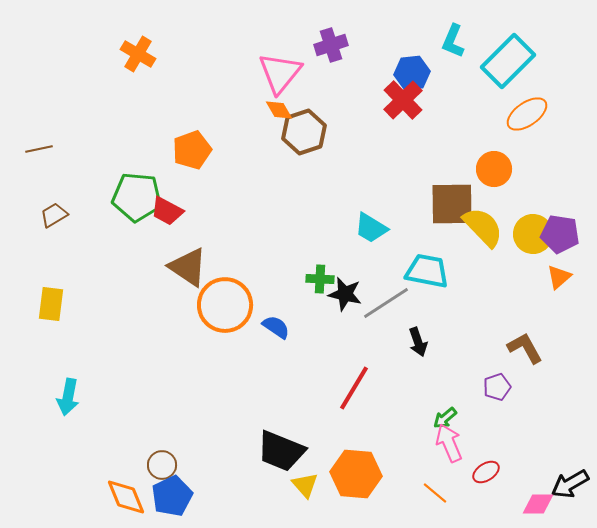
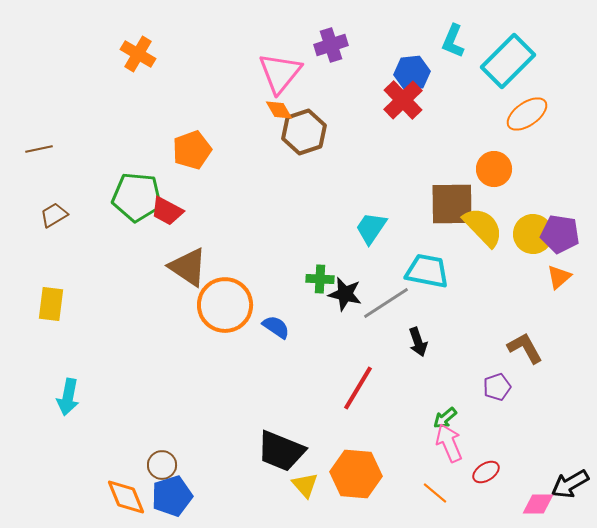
cyan trapezoid at (371, 228): rotated 93 degrees clockwise
red line at (354, 388): moved 4 px right
blue pentagon at (172, 496): rotated 9 degrees clockwise
